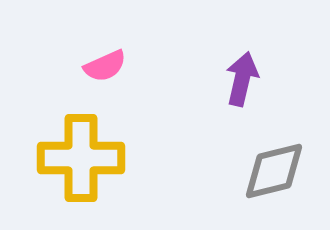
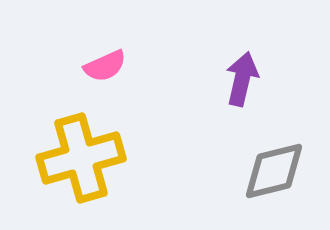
yellow cross: rotated 16 degrees counterclockwise
